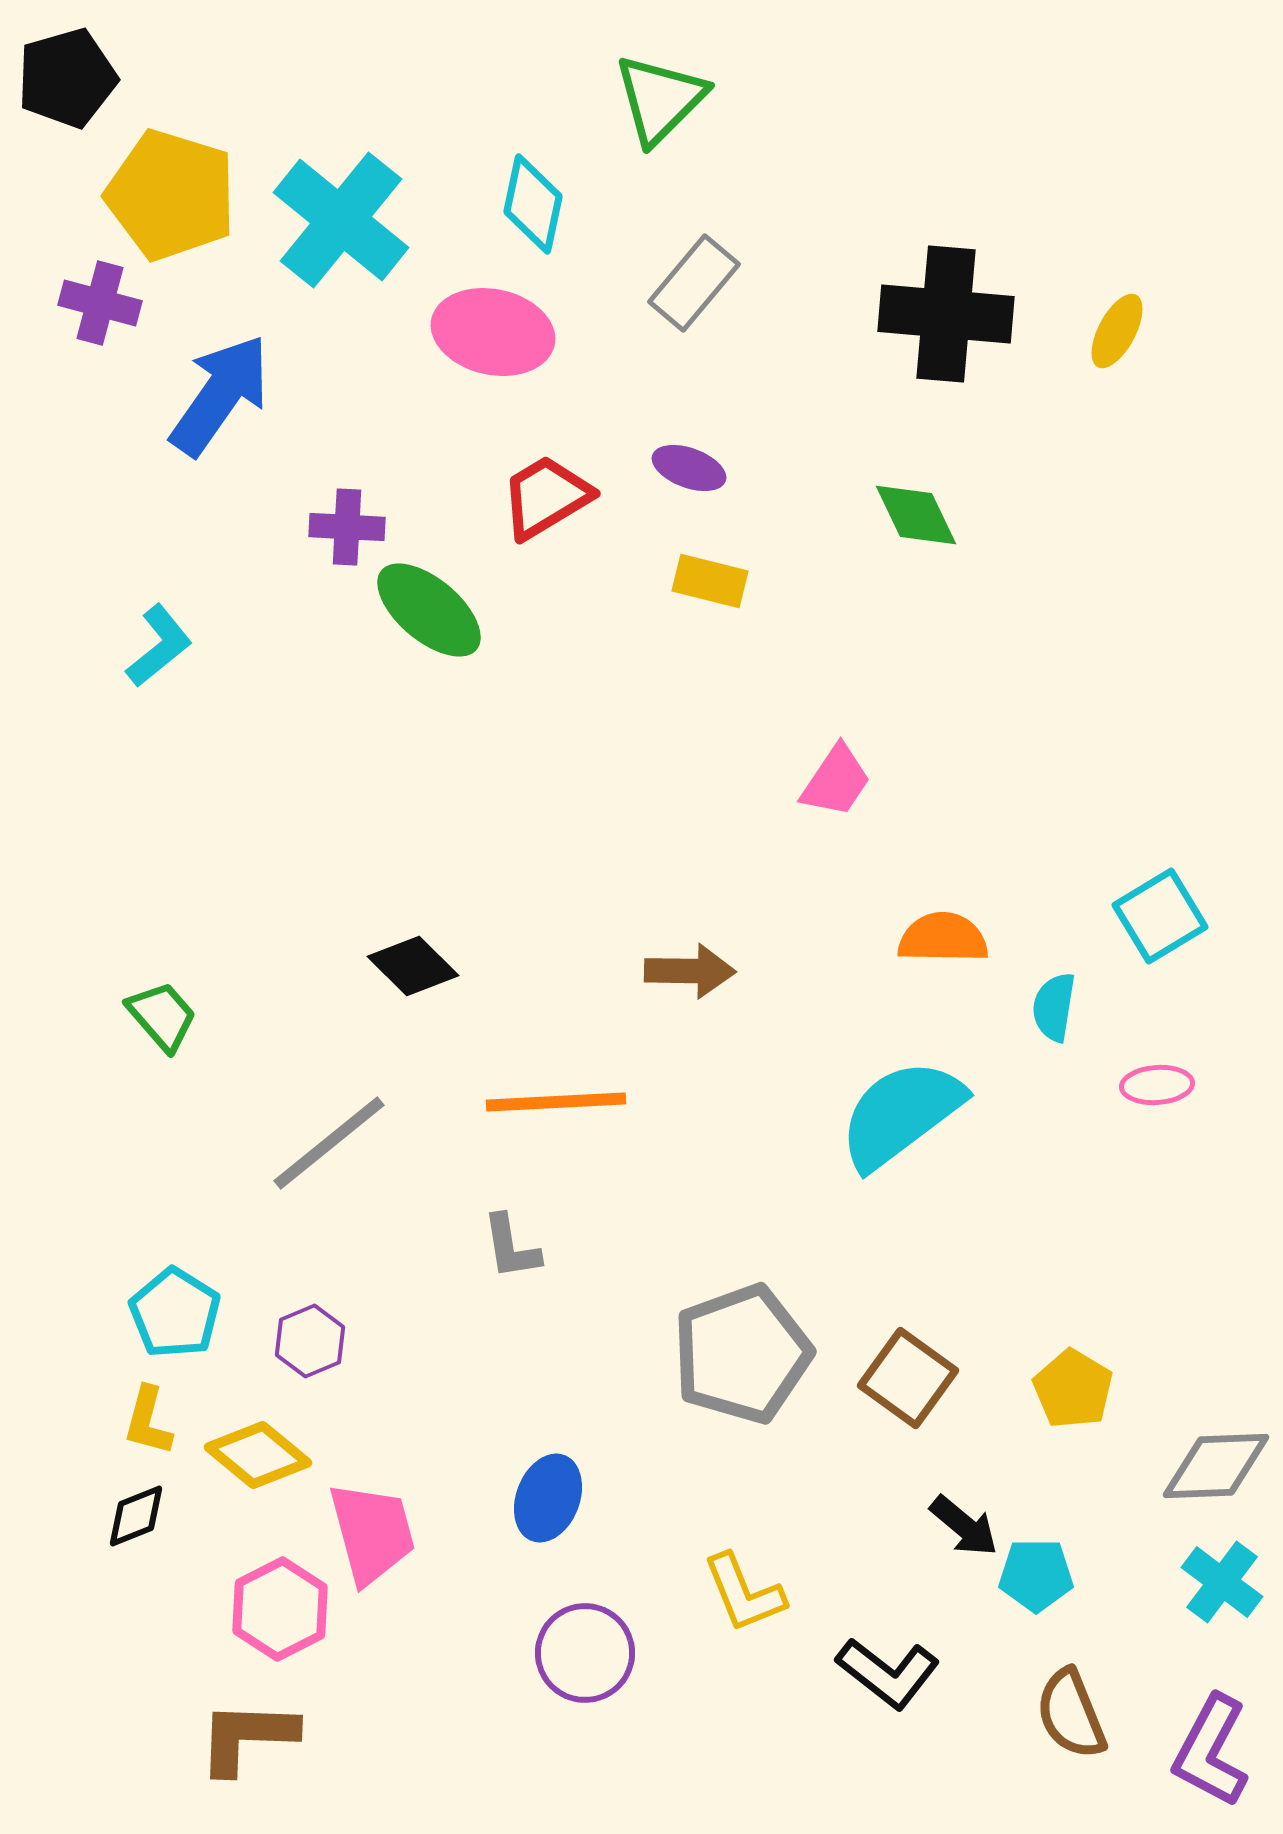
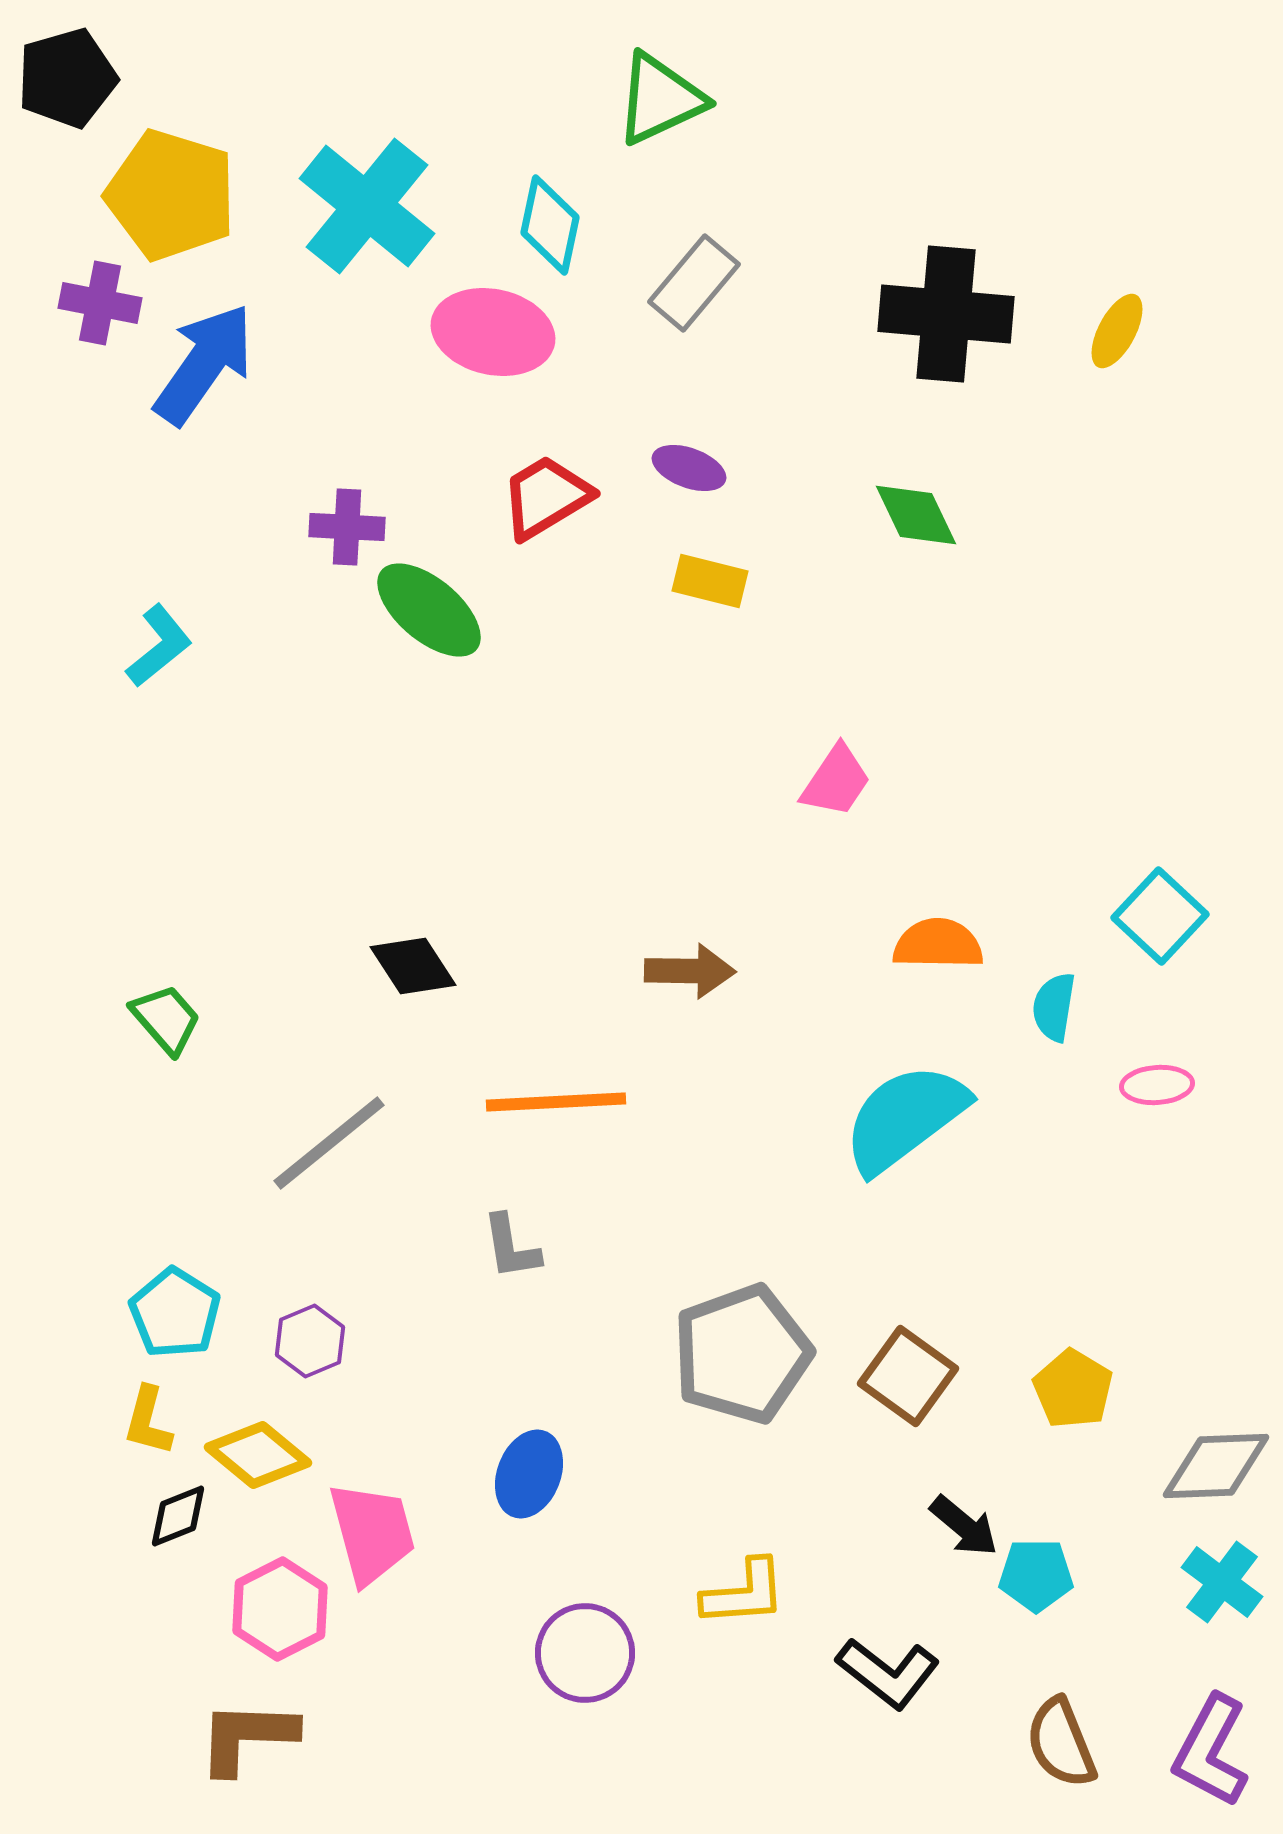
green triangle at (660, 99): rotated 20 degrees clockwise
cyan diamond at (533, 204): moved 17 px right, 21 px down
cyan cross at (341, 220): moved 26 px right, 14 px up
purple cross at (100, 303): rotated 4 degrees counterclockwise
blue arrow at (220, 395): moved 16 px left, 31 px up
cyan square at (1160, 916): rotated 16 degrees counterclockwise
orange semicircle at (943, 938): moved 5 px left, 6 px down
black diamond at (413, 966): rotated 12 degrees clockwise
green trapezoid at (162, 1016): moved 4 px right, 3 px down
cyan semicircle at (901, 1114): moved 4 px right, 4 px down
brown square at (908, 1378): moved 2 px up
blue ellipse at (548, 1498): moved 19 px left, 24 px up
black diamond at (136, 1516): moved 42 px right
yellow L-shape at (744, 1593): rotated 72 degrees counterclockwise
brown semicircle at (1071, 1714): moved 10 px left, 29 px down
